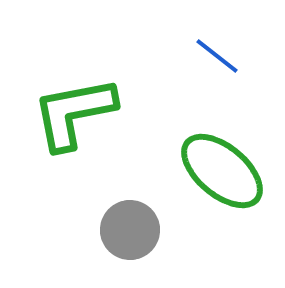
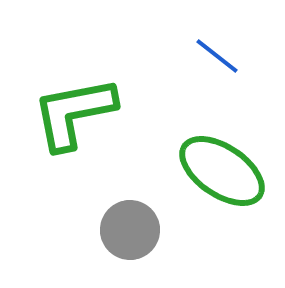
green ellipse: rotated 6 degrees counterclockwise
